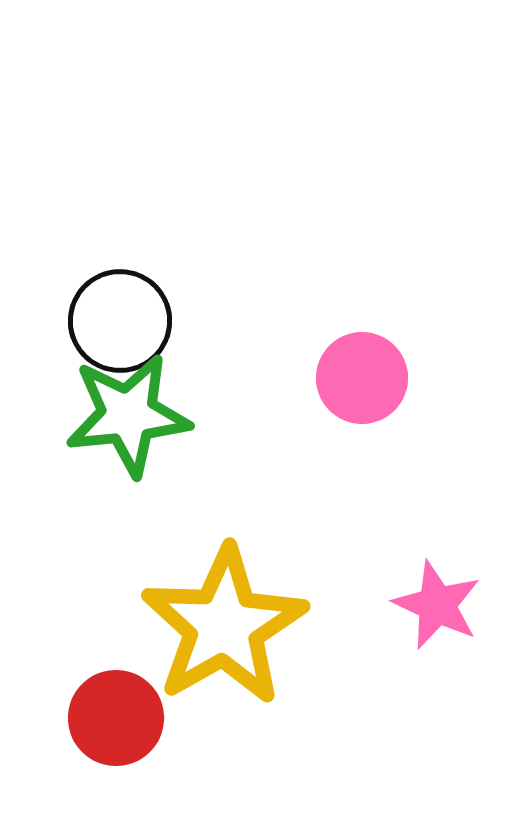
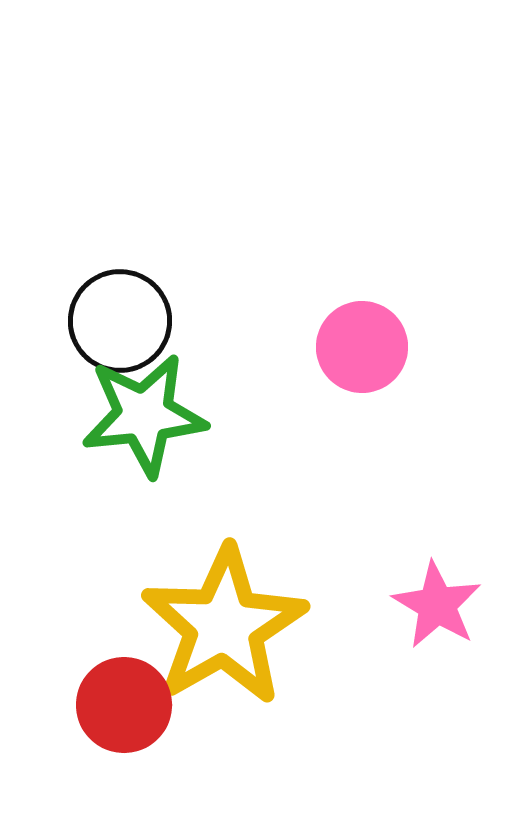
pink circle: moved 31 px up
green star: moved 16 px right
pink star: rotated 6 degrees clockwise
red circle: moved 8 px right, 13 px up
